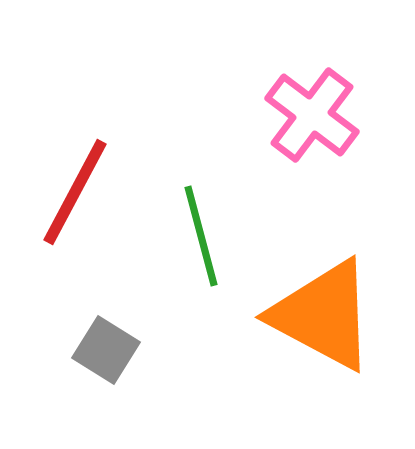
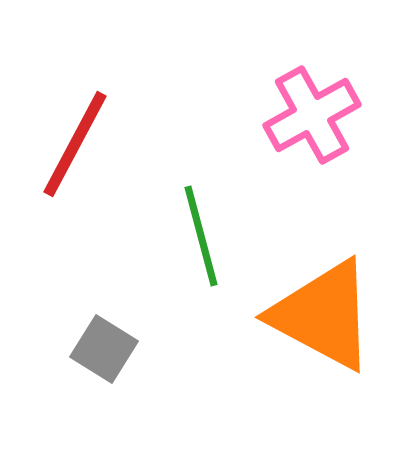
pink cross: rotated 24 degrees clockwise
red line: moved 48 px up
gray square: moved 2 px left, 1 px up
